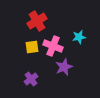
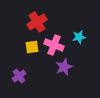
red cross: moved 1 px down
pink cross: moved 1 px right, 1 px up
purple cross: moved 12 px left, 3 px up
